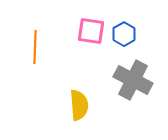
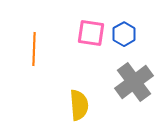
pink square: moved 2 px down
orange line: moved 1 px left, 2 px down
gray cross: moved 1 px right, 2 px down; rotated 27 degrees clockwise
